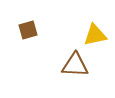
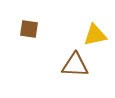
brown square: moved 1 px right, 1 px up; rotated 24 degrees clockwise
